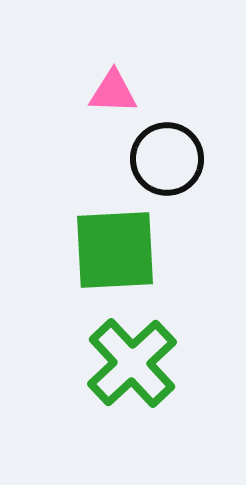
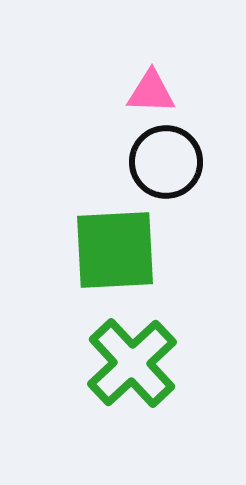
pink triangle: moved 38 px right
black circle: moved 1 px left, 3 px down
